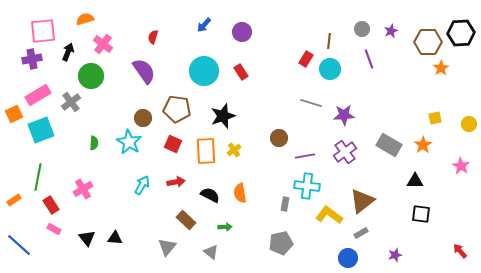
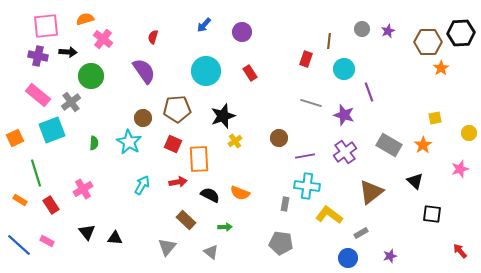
pink square at (43, 31): moved 3 px right, 5 px up
purple star at (391, 31): moved 3 px left
pink cross at (103, 44): moved 5 px up
black arrow at (68, 52): rotated 72 degrees clockwise
purple cross at (32, 59): moved 6 px right, 3 px up; rotated 24 degrees clockwise
red rectangle at (306, 59): rotated 14 degrees counterclockwise
purple line at (369, 59): moved 33 px down
cyan circle at (330, 69): moved 14 px right
cyan circle at (204, 71): moved 2 px right
red rectangle at (241, 72): moved 9 px right, 1 px down
pink rectangle at (38, 95): rotated 70 degrees clockwise
brown pentagon at (177, 109): rotated 12 degrees counterclockwise
orange square at (14, 114): moved 1 px right, 24 px down
purple star at (344, 115): rotated 20 degrees clockwise
yellow circle at (469, 124): moved 9 px down
cyan square at (41, 130): moved 11 px right
yellow cross at (234, 150): moved 1 px right, 9 px up
orange rectangle at (206, 151): moved 7 px left, 8 px down
pink star at (461, 166): moved 1 px left, 3 px down; rotated 24 degrees clockwise
green line at (38, 177): moved 2 px left, 4 px up; rotated 28 degrees counterclockwise
black triangle at (415, 181): rotated 42 degrees clockwise
red arrow at (176, 182): moved 2 px right
orange semicircle at (240, 193): rotated 60 degrees counterclockwise
orange rectangle at (14, 200): moved 6 px right; rotated 64 degrees clockwise
brown triangle at (362, 201): moved 9 px right, 9 px up
black square at (421, 214): moved 11 px right
pink rectangle at (54, 229): moved 7 px left, 12 px down
black triangle at (87, 238): moved 6 px up
gray pentagon at (281, 243): rotated 20 degrees clockwise
purple star at (395, 255): moved 5 px left, 1 px down
